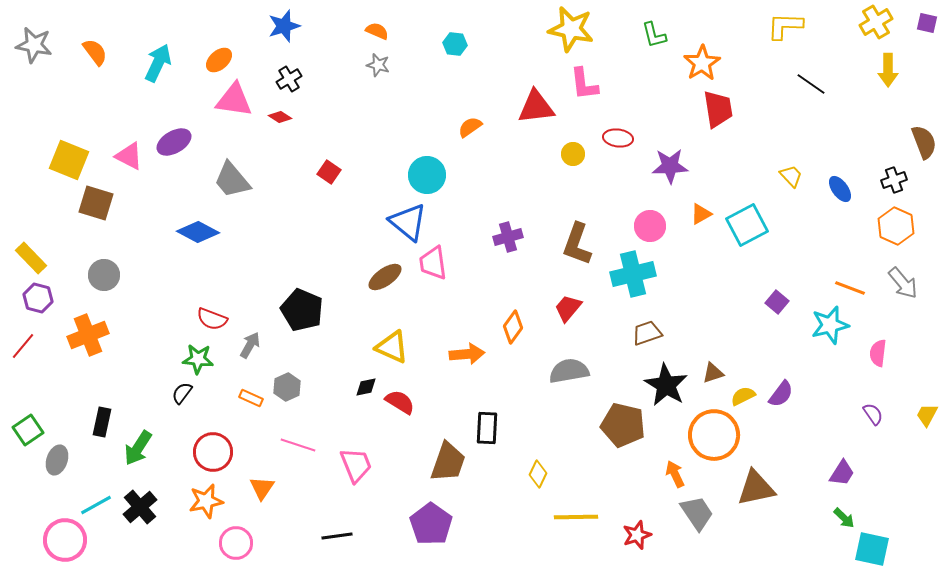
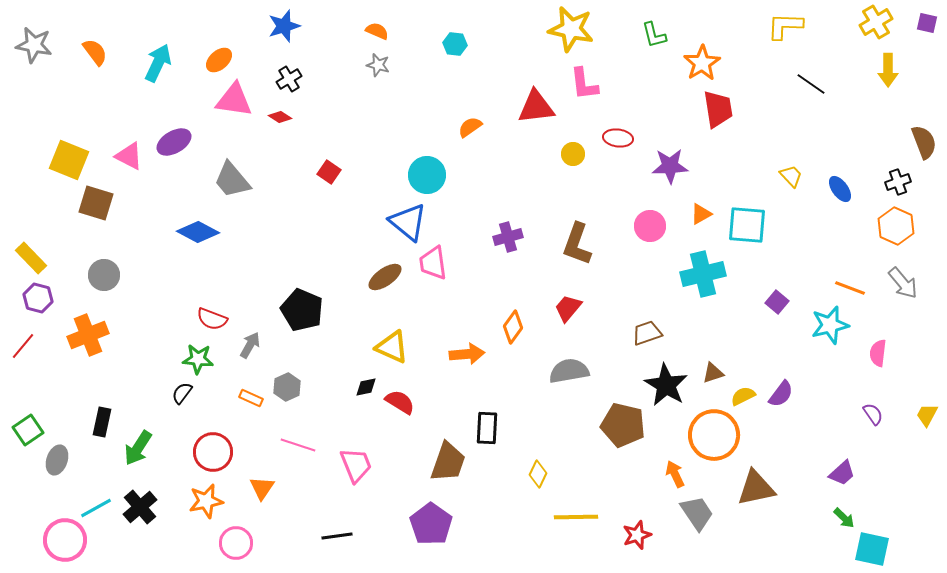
black cross at (894, 180): moved 4 px right, 2 px down
cyan square at (747, 225): rotated 33 degrees clockwise
cyan cross at (633, 274): moved 70 px right
purple trapezoid at (842, 473): rotated 16 degrees clockwise
cyan line at (96, 505): moved 3 px down
